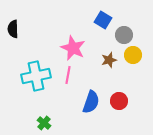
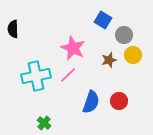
pink line: rotated 36 degrees clockwise
